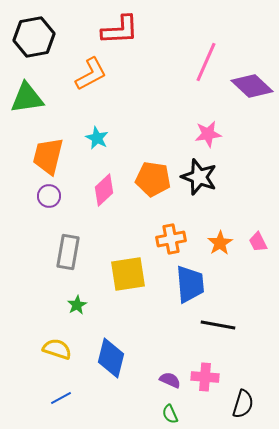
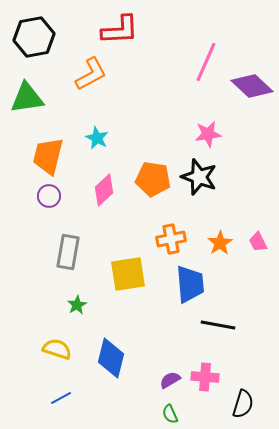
purple semicircle: rotated 55 degrees counterclockwise
